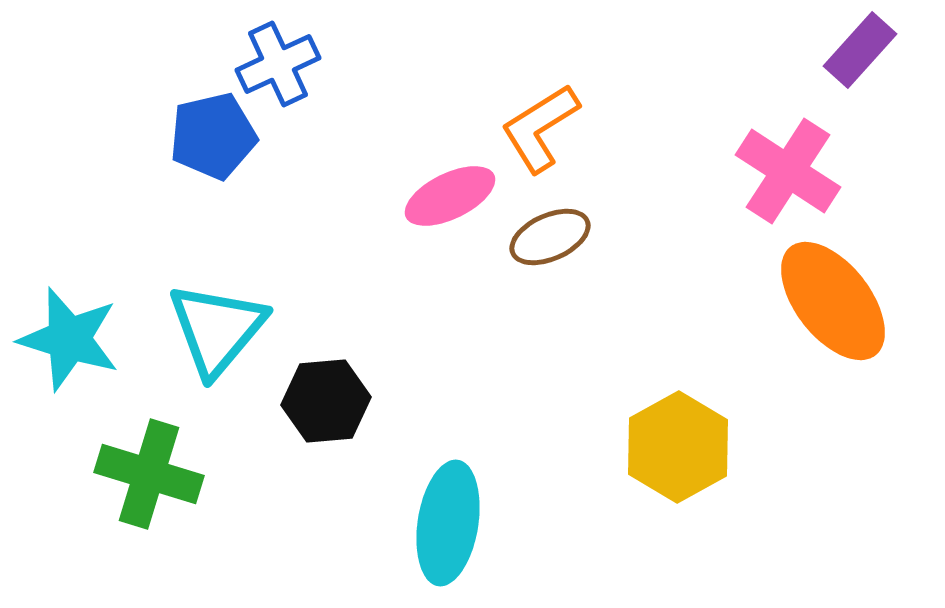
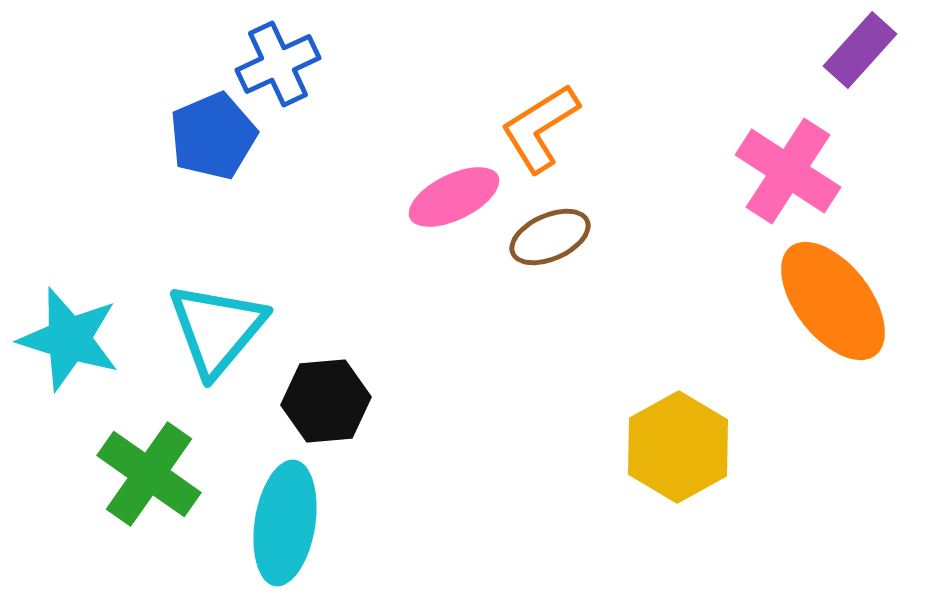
blue pentagon: rotated 10 degrees counterclockwise
pink ellipse: moved 4 px right, 1 px down
green cross: rotated 18 degrees clockwise
cyan ellipse: moved 163 px left
